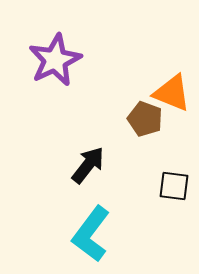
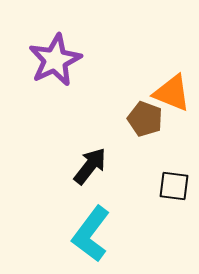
black arrow: moved 2 px right, 1 px down
